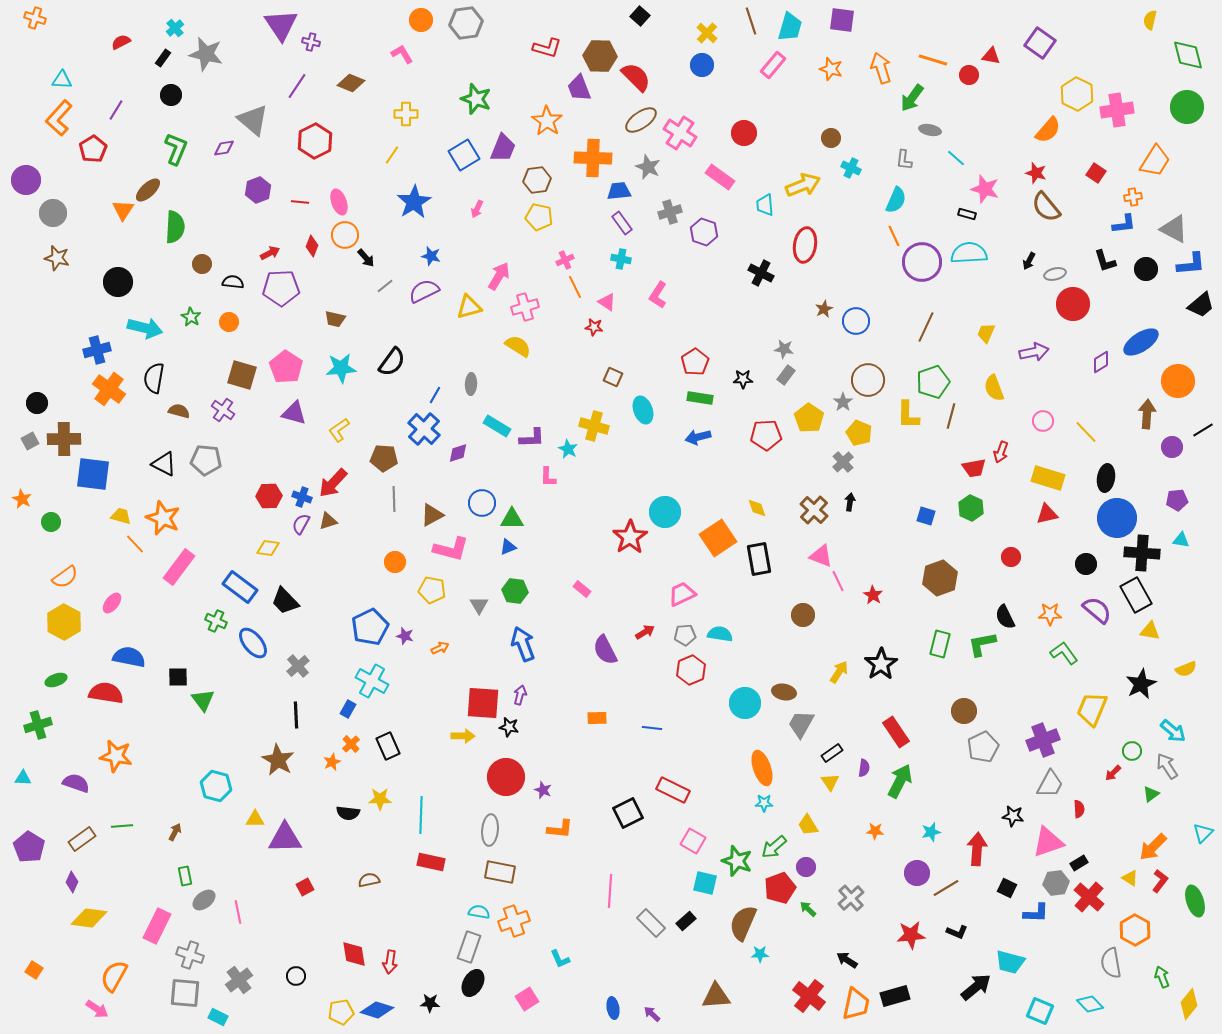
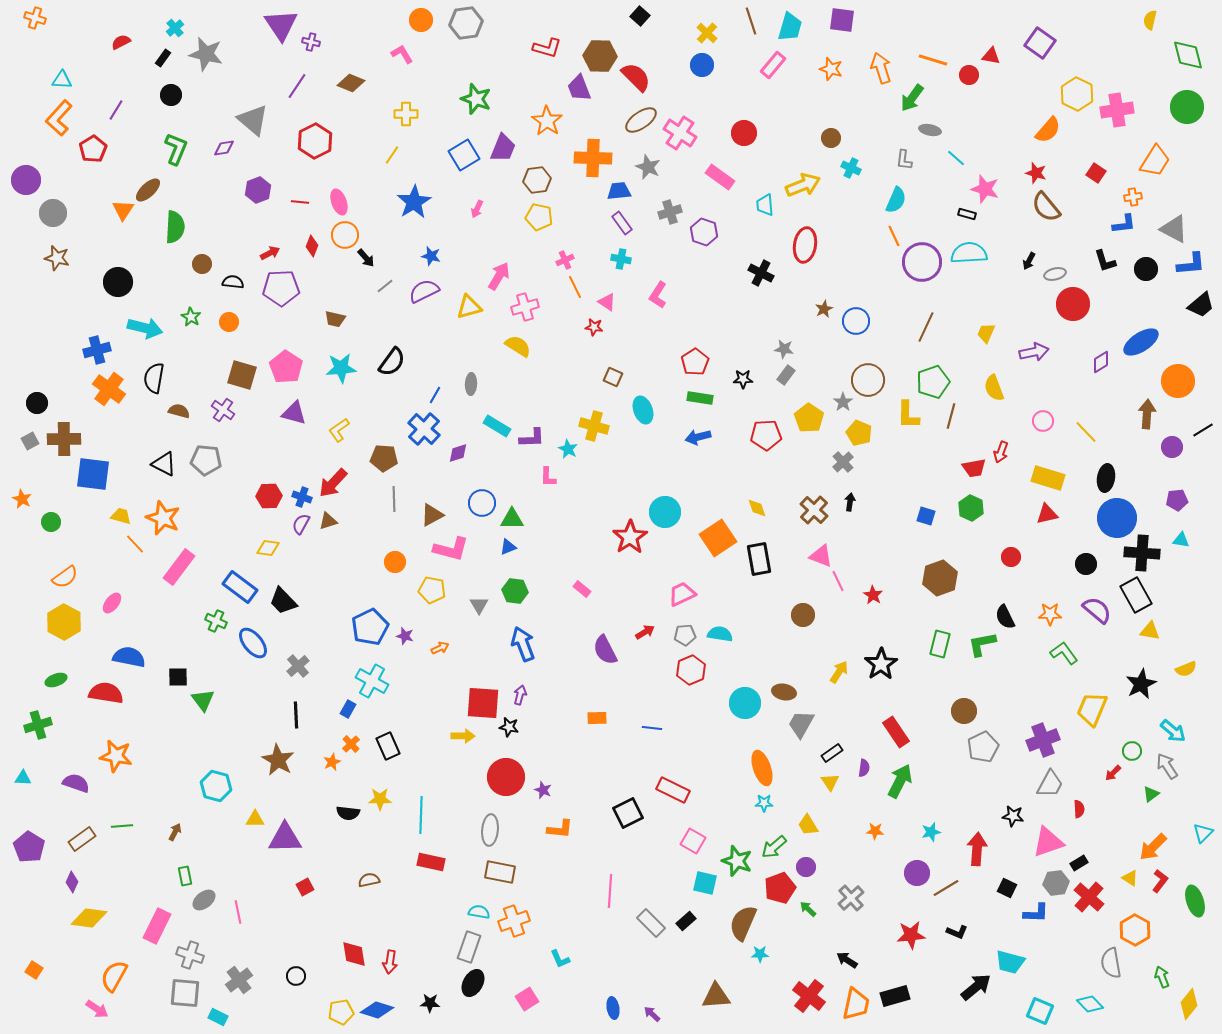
black trapezoid at (285, 601): moved 2 px left
